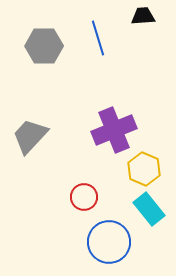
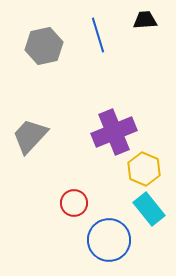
black trapezoid: moved 2 px right, 4 px down
blue line: moved 3 px up
gray hexagon: rotated 12 degrees counterclockwise
purple cross: moved 2 px down
red circle: moved 10 px left, 6 px down
blue circle: moved 2 px up
